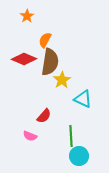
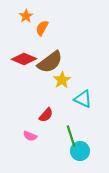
orange star: moved 1 px left
orange semicircle: moved 3 px left, 12 px up
brown semicircle: rotated 44 degrees clockwise
red semicircle: moved 2 px right, 1 px up
green line: rotated 15 degrees counterclockwise
cyan circle: moved 1 px right, 5 px up
